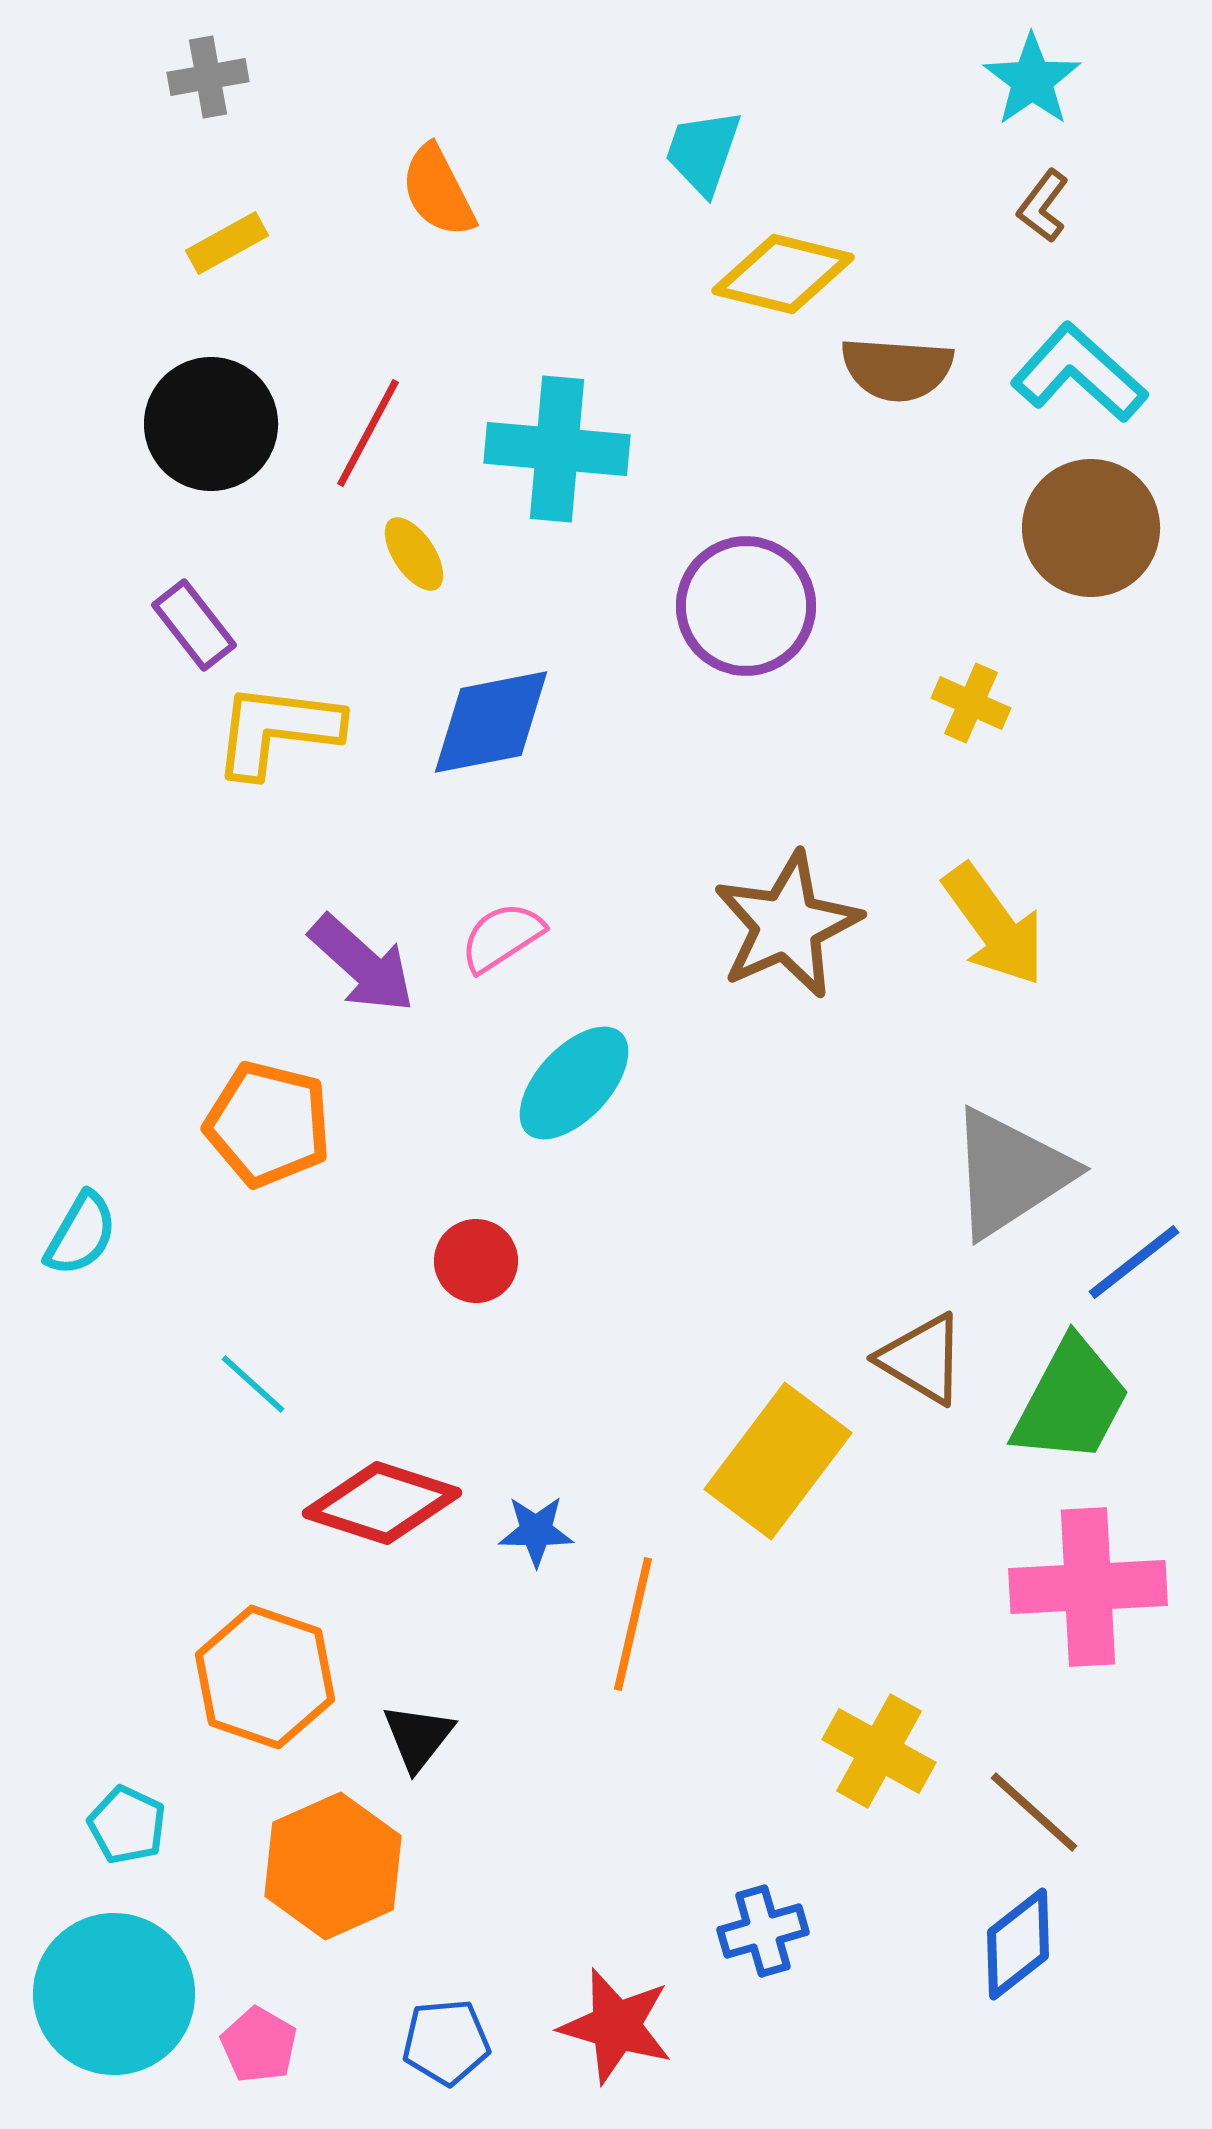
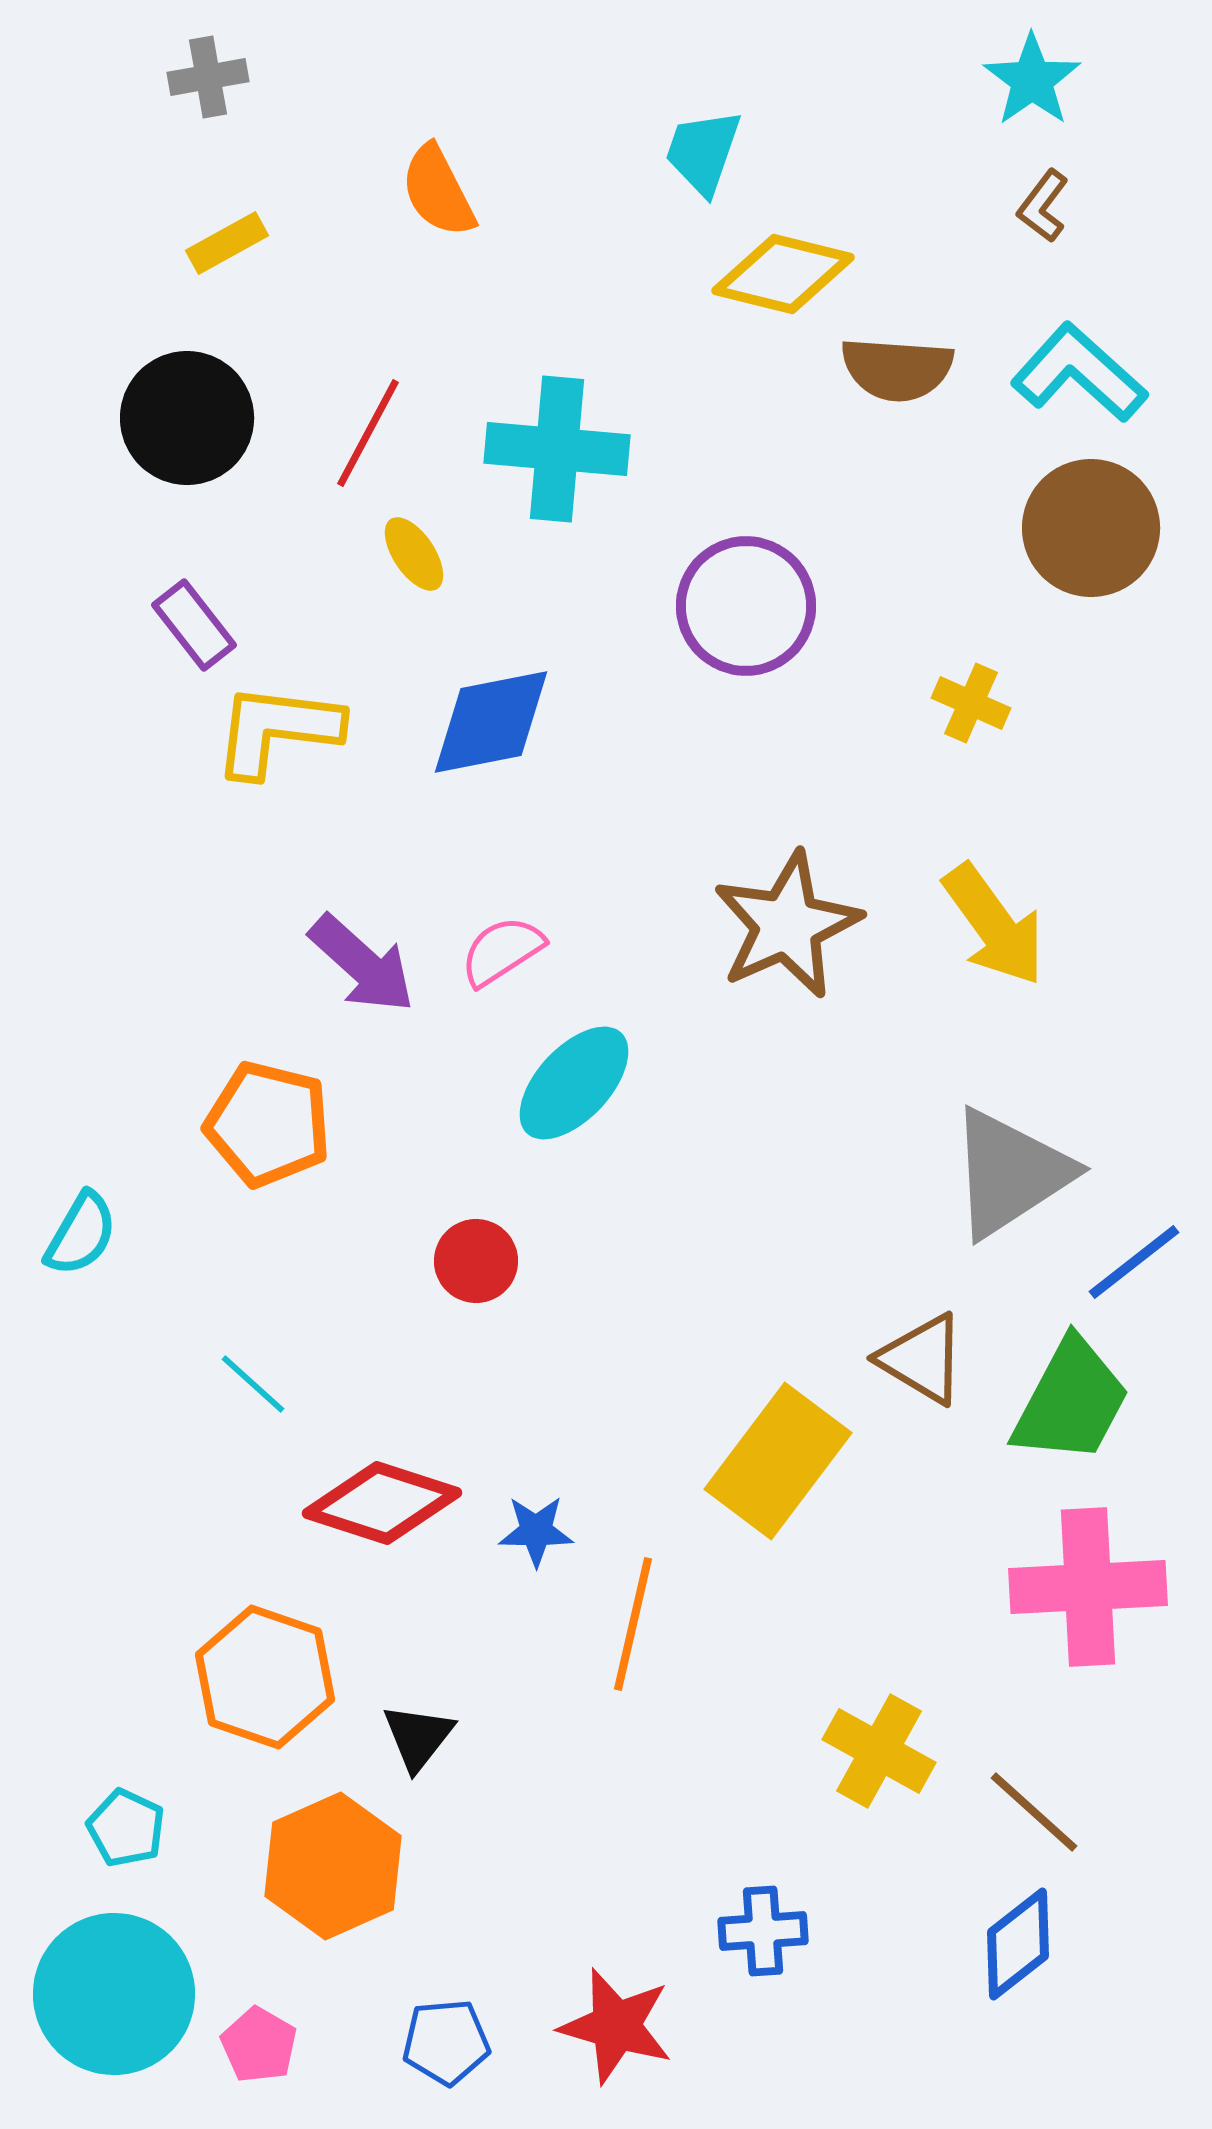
black circle at (211, 424): moved 24 px left, 6 px up
pink semicircle at (502, 937): moved 14 px down
cyan pentagon at (127, 1825): moved 1 px left, 3 px down
blue cross at (763, 1931): rotated 12 degrees clockwise
